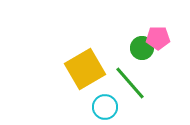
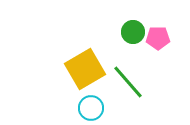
green circle: moved 9 px left, 16 px up
green line: moved 2 px left, 1 px up
cyan circle: moved 14 px left, 1 px down
